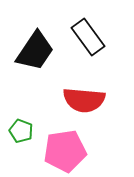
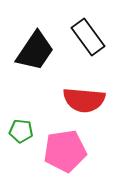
green pentagon: rotated 15 degrees counterclockwise
